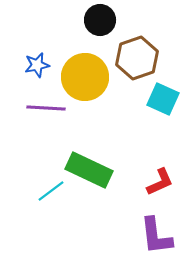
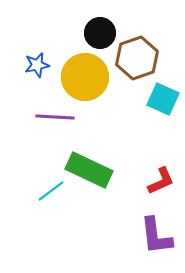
black circle: moved 13 px down
purple line: moved 9 px right, 9 px down
red L-shape: moved 1 px right, 1 px up
